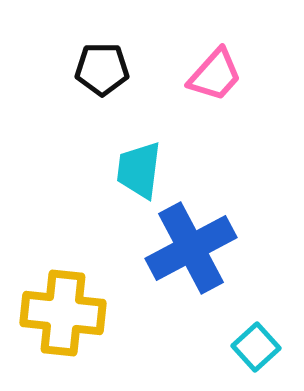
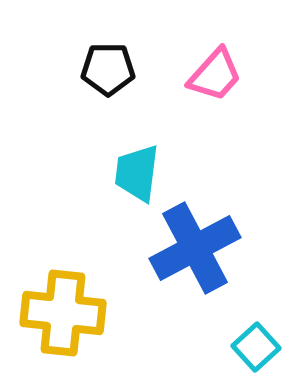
black pentagon: moved 6 px right
cyan trapezoid: moved 2 px left, 3 px down
blue cross: moved 4 px right
